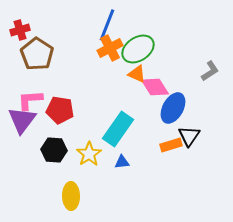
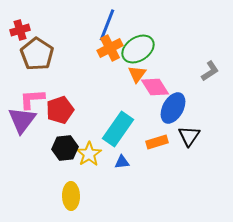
orange triangle: rotated 42 degrees clockwise
pink L-shape: moved 2 px right, 1 px up
red pentagon: rotated 28 degrees counterclockwise
orange rectangle: moved 14 px left, 3 px up
black hexagon: moved 11 px right, 2 px up; rotated 10 degrees counterclockwise
